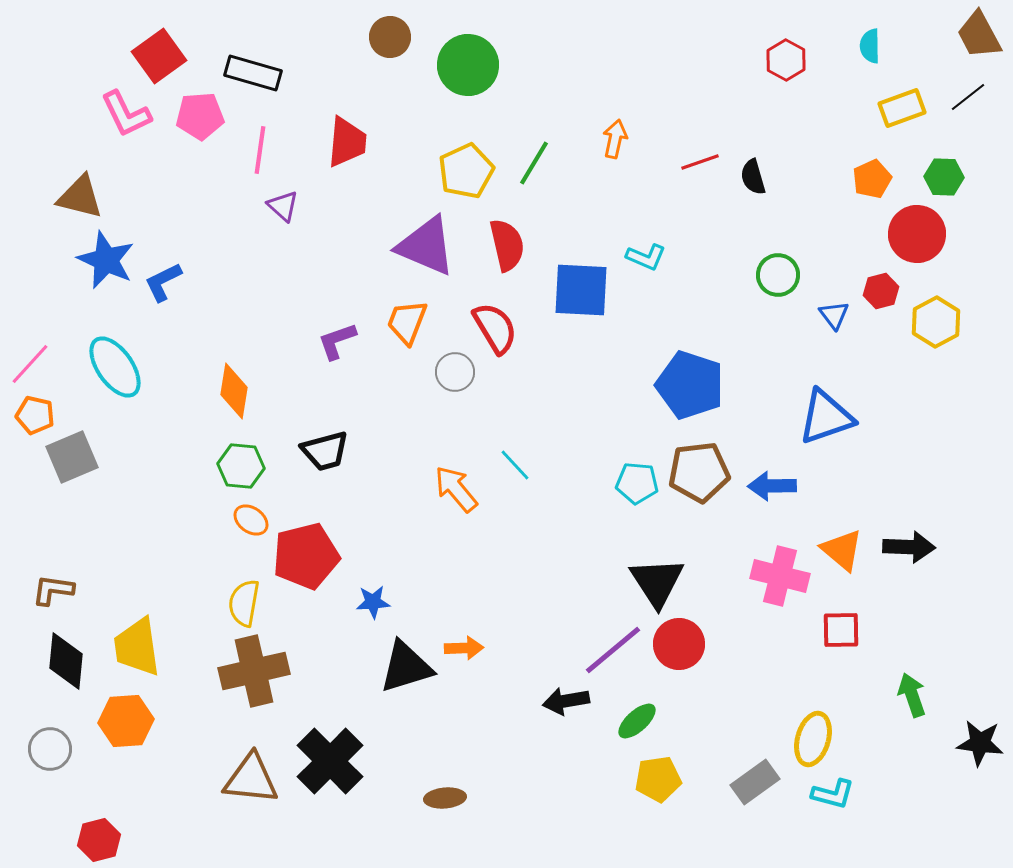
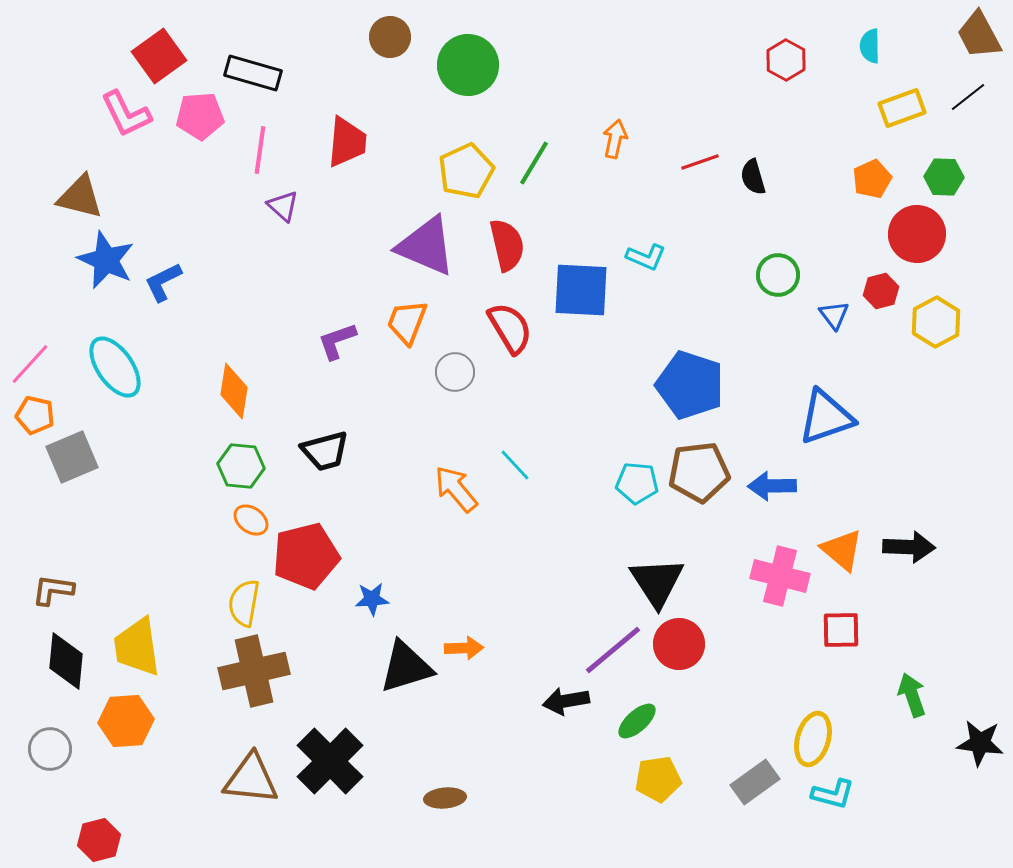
red semicircle at (495, 328): moved 15 px right
blue star at (373, 602): moved 1 px left, 3 px up
